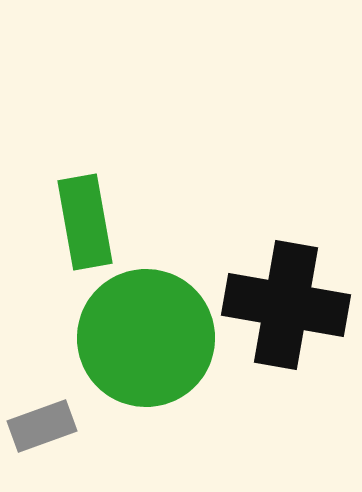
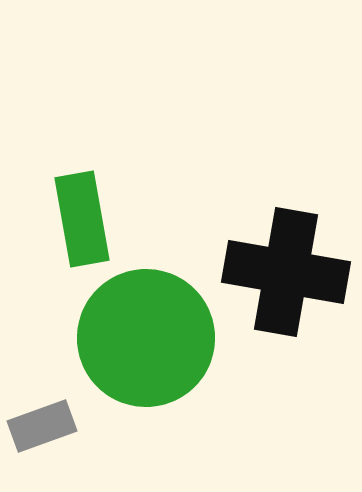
green rectangle: moved 3 px left, 3 px up
black cross: moved 33 px up
